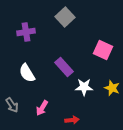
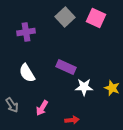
pink square: moved 7 px left, 32 px up
purple rectangle: moved 2 px right; rotated 24 degrees counterclockwise
